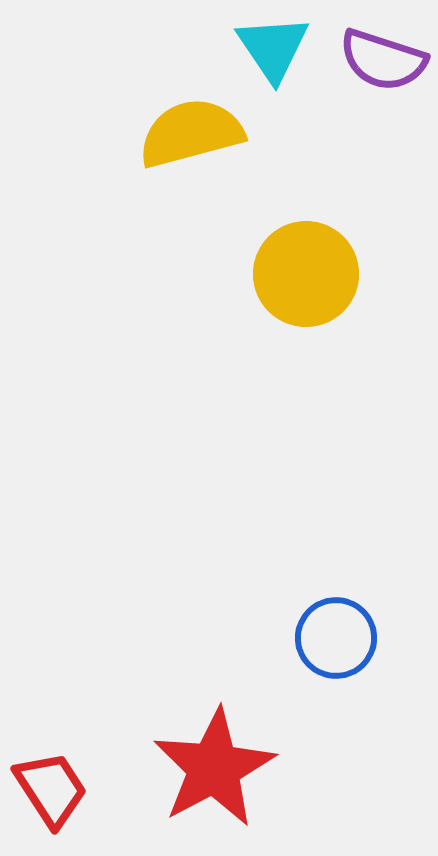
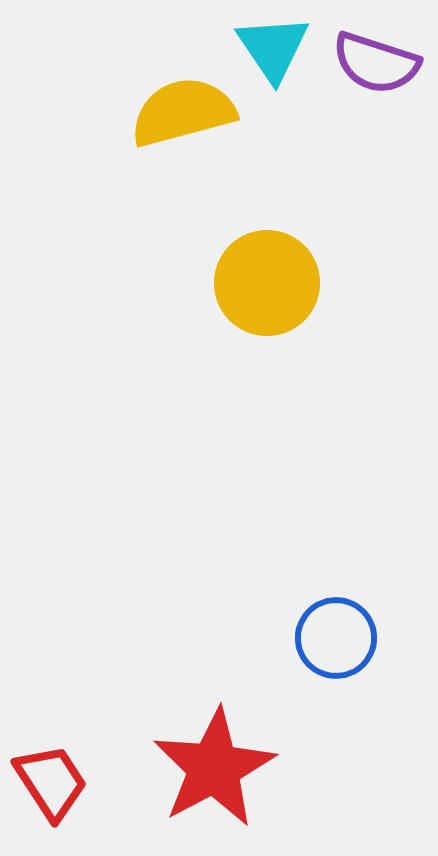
purple semicircle: moved 7 px left, 3 px down
yellow semicircle: moved 8 px left, 21 px up
yellow circle: moved 39 px left, 9 px down
red trapezoid: moved 7 px up
